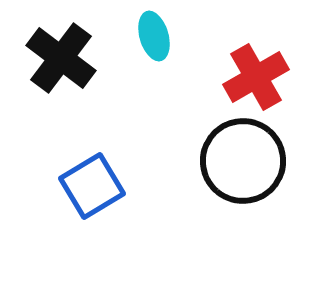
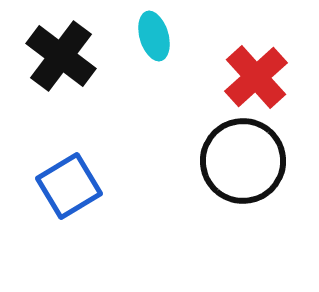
black cross: moved 2 px up
red cross: rotated 12 degrees counterclockwise
blue square: moved 23 px left
